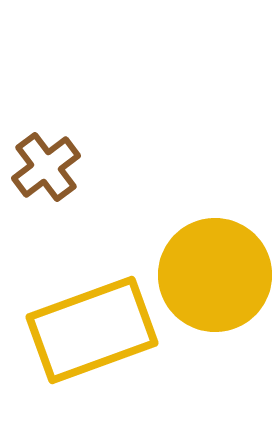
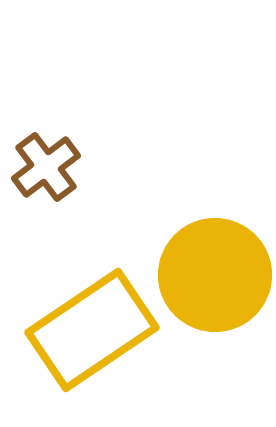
yellow rectangle: rotated 14 degrees counterclockwise
